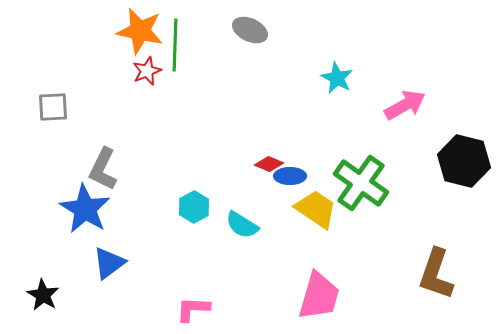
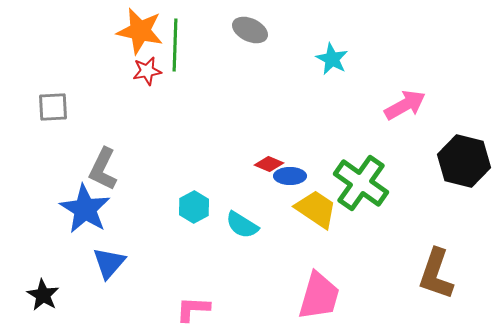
red star: rotated 12 degrees clockwise
cyan star: moved 5 px left, 19 px up
blue triangle: rotated 12 degrees counterclockwise
